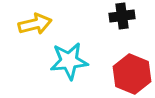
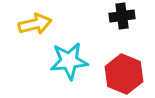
red hexagon: moved 8 px left
